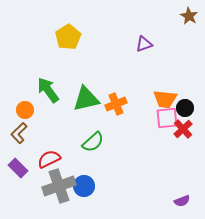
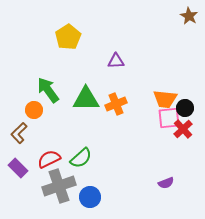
purple triangle: moved 28 px left, 17 px down; rotated 18 degrees clockwise
green triangle: rotated 12 degrees clockwise
orange circle: moved 9 px right
pink square: moved 2 px right
green semicircle: moved 12 px left, 16 px down
blue circle: moved 6 px right, 11 px down
purple semicircle: moved 16 px left, 18 px up
